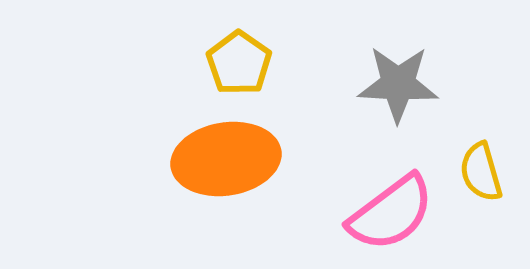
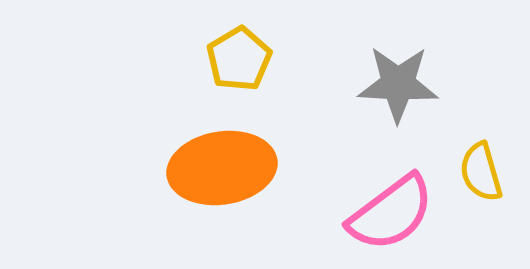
yellow pentagon: moved 4 px up; rotated 6 degrees clockwise
orange ellipse: moved 4 px left, 9 px down
